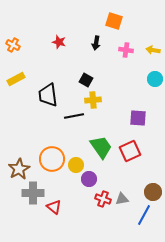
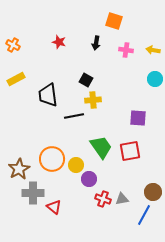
red square: rotated 15 degrees clockwise
